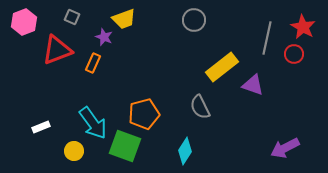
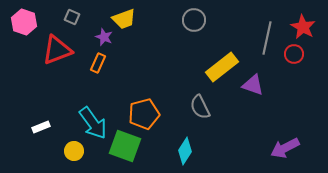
pink hexagon: rotated 20 degrees counterclockwise
orange rectangle: moved 5 px right
